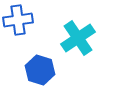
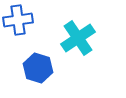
blue hexagon: moved 2 px left, 2 px up
